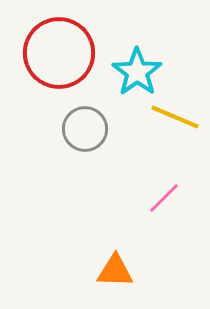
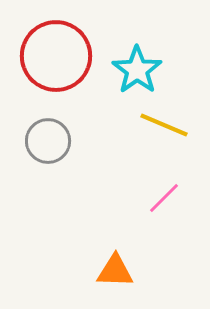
red circle: moved 3 px left, 3 px down
cyan star: moved 2 px up
yellow line: moved 11 px left, 8 px down
gray circle: moved 37 px left, 12 px down
